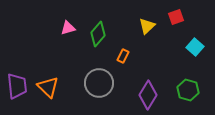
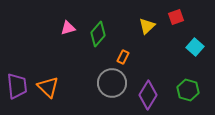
orange rectangle: moved 1 px down
gray circle: moved 13 px right
